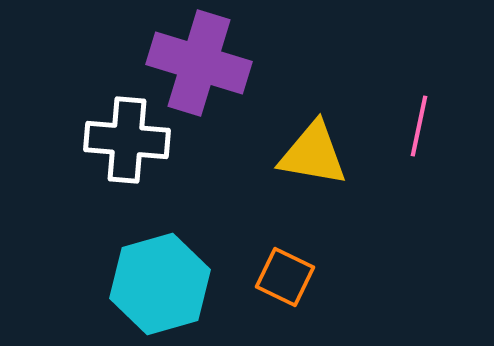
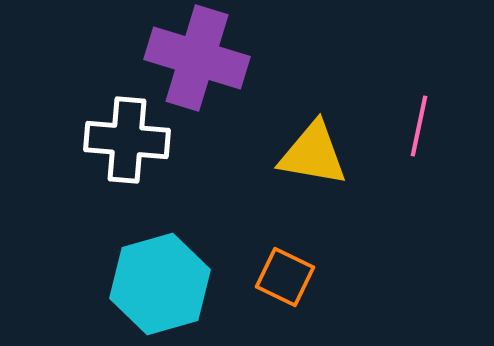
purple cross: moved 2 px left, 5 px up
